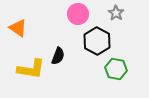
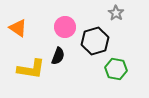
pink circle: moved 13 px left, 13 px down
black hexagon: moved 2 px left; rotated 16 degrees clockwise
